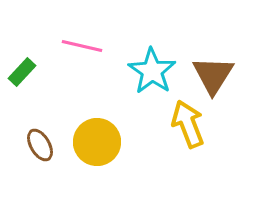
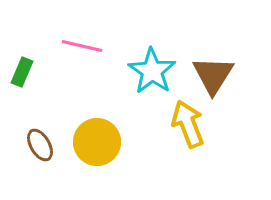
green rectangle: rotated 20 degrees counterclockwise
